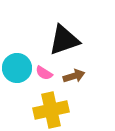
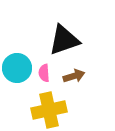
pink semicircle: rotated 54 degrees clockwise
yellow cross: moved 2 px left
